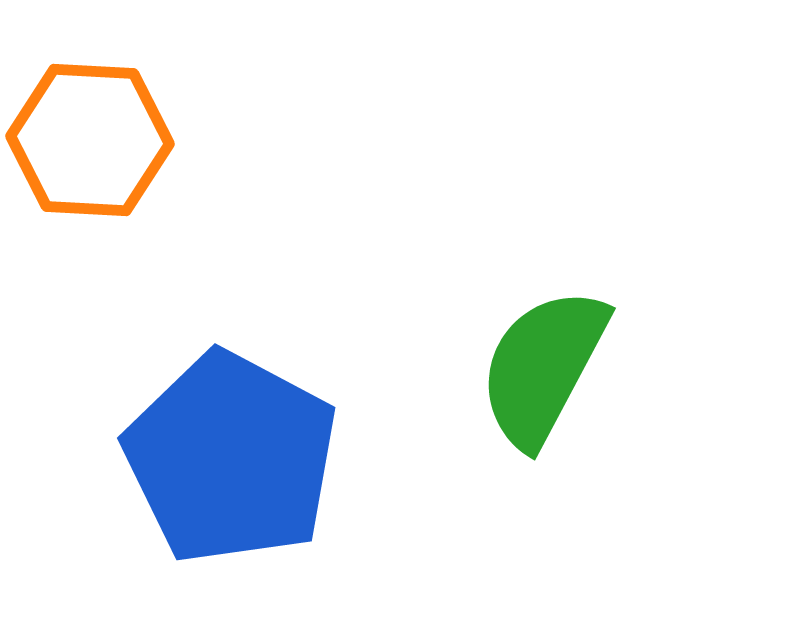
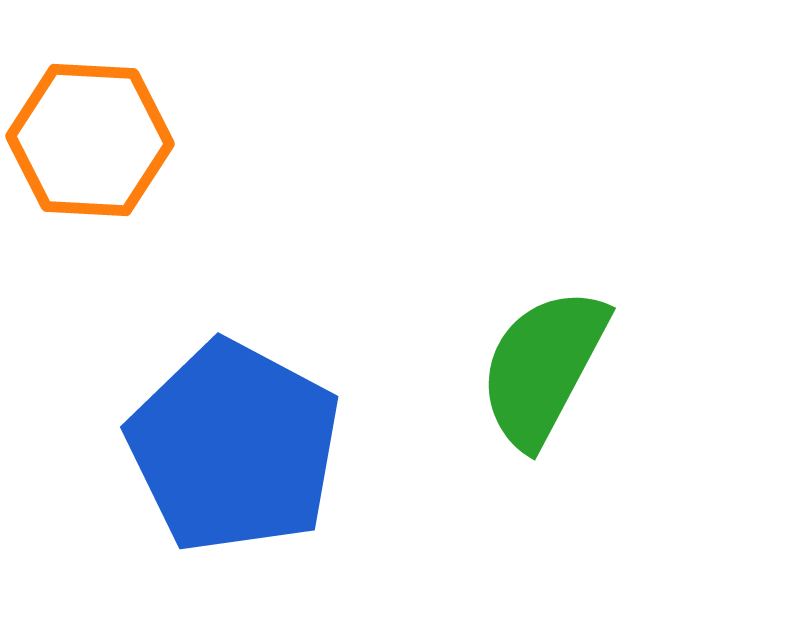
blue pentagon: moved 3 px right, 11 px up
